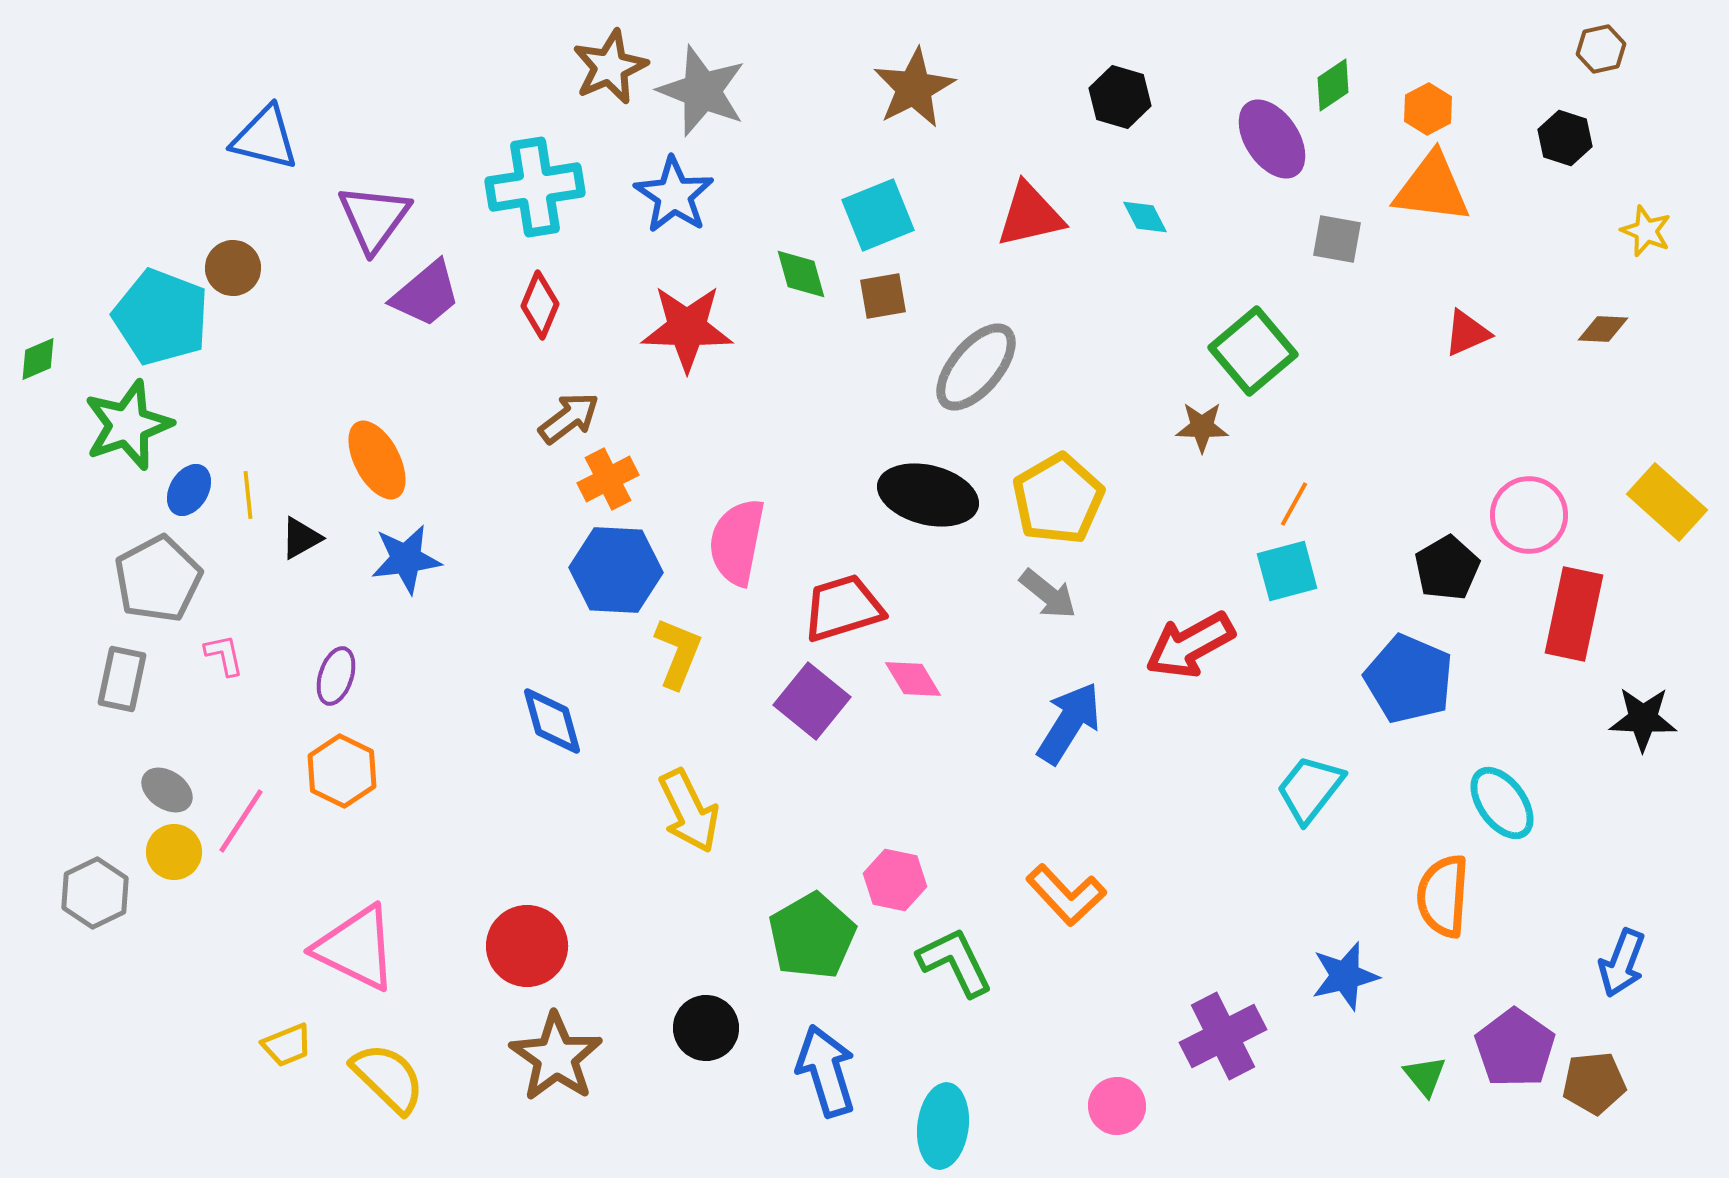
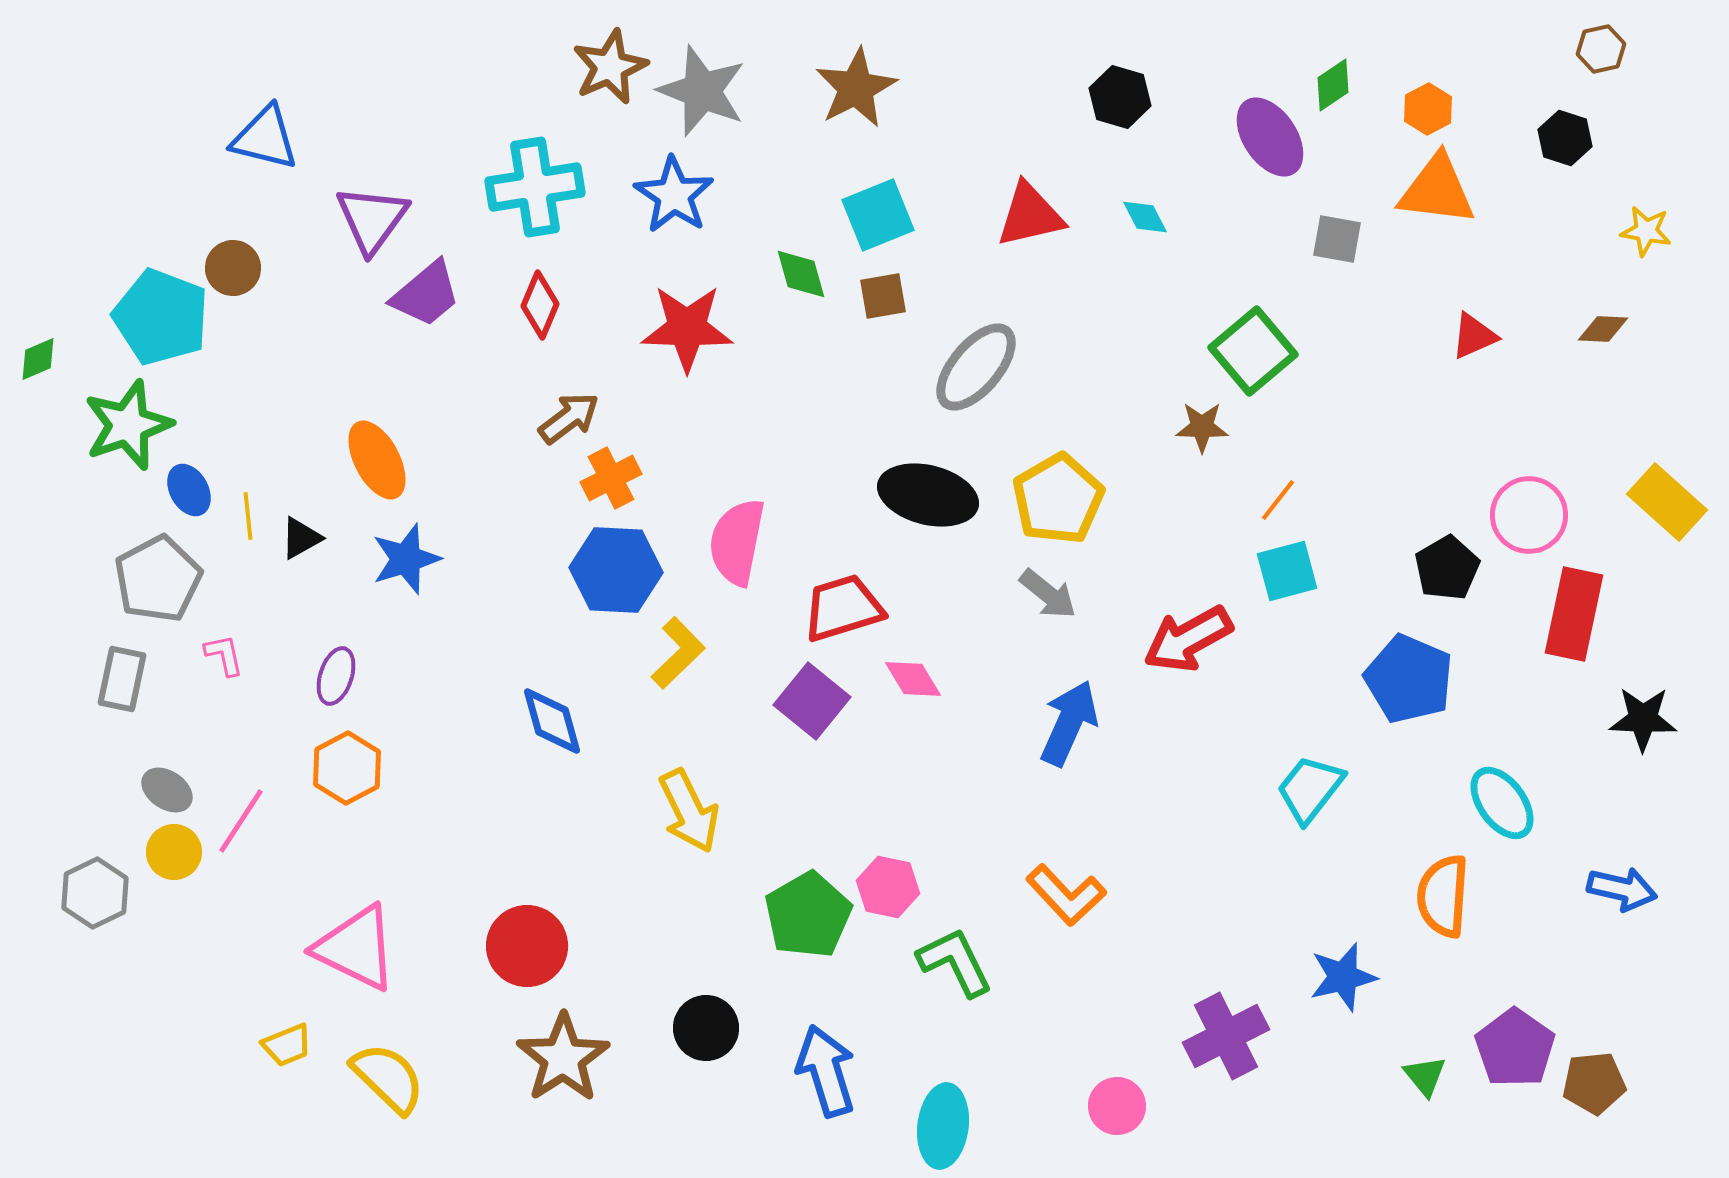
brown star at (914, 88): moved 58 px left
purple ellipse at (1272, 139): moved 2 px left, 2 px up
orange triangle at (1432, 188): moved 5 px right, 2 px down
purple triangle at (374, 218): moved 2 px left, 1 px down
yellow star at (1646, 231): rotated 12 degrees counterclockwise
red triangle at (1467, 333): moved 7 px right, 3 px down
orange cross at (608, 479): moved 3 px right, 1 px up
blue ellipse at (189, 490): rotated 60 degrees counterclockwise
yellow line at (248, 495): moved 21 px down
orange line at (1294, 504): moved 16 px left, 4 px up; rotated 9 degrees clockwise
blue star at (406, 559): rotated 10 degrees counterclockwise
red arrow at (1190, 645): moved 2 px left, 6 px up
yellow L-shape at (678, 653): rotated 24 degrees clockwise
blue arrow at (1069, 723): rotated 8 degrees counterclockwise
orange hexagon at (342, 771): moved 5 px right, 3 px up; rotated 6 degrees clockwise
pink hexagon at (895, 880): moved 7 px left, 7 px down
green pentagon at (812, 936): moved 4 px left, 21 px up
blue arrow at (1622, 963): moved 74 px up; rotated 98 degrees counterclockwise
blue star at (1345, 976): moved 2 px left, 1 px down
purple cross at (1223, 1036): moved 3 px right
brown star at (556, 1057): moved 7 px right, 1 px down; rotated 4 degrees clockwise
